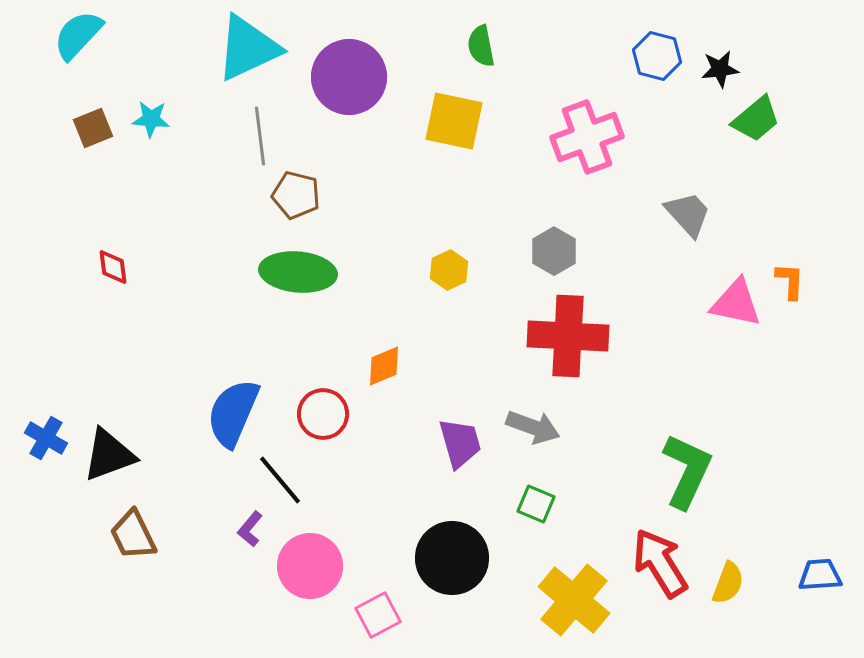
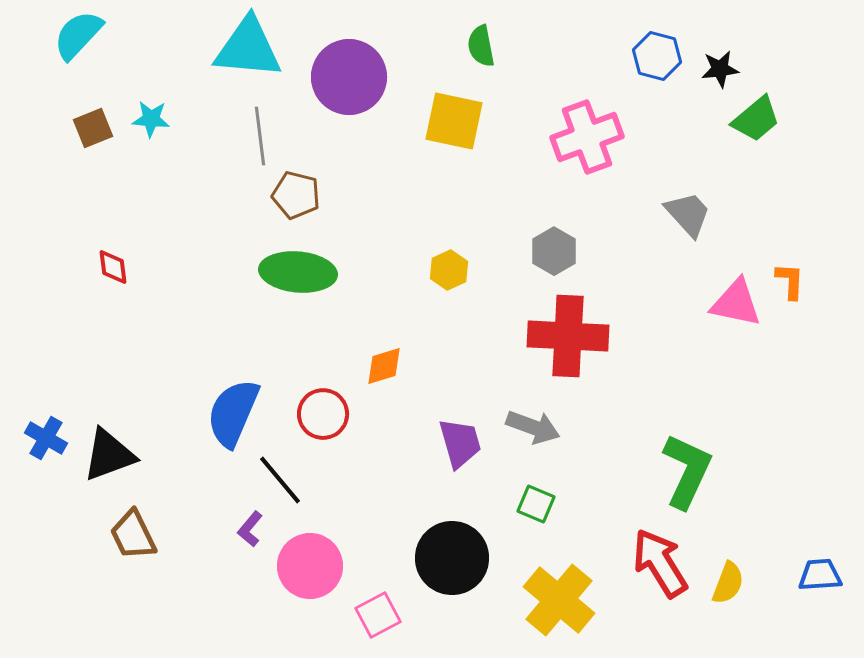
cyan triangle: rotated 30 degrees clockwise
orange diamond: rotated 6 degrees clockwise
yellow cross: moved 15 px left
